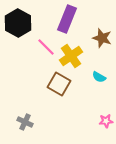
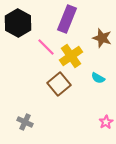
cyan semicircle: moved 1 px left, 1 px down
brown square: rotated 20 degrees clockwise
pink star: moved 1 px down; rotated 24 degrees counterclockwise
